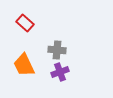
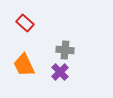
gray cross: moved 8 px right
purple cross: rotated 24 degrees counterclockwise
